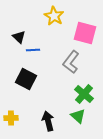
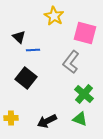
black square: moved 1 px up; rotated 10 degrees clockwise
green triangle: moved 2 px right, 3 px down; rotated 21 degrees counterclockwise
black arrow: moved 1 px left; rotated 102 degrees counterclockwise
